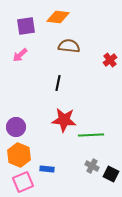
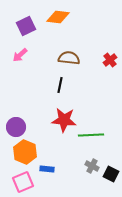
purple square: rotated 18 degrees counterclockwise
brown semicircle: moved 12 px down
black line: moved 2 px right, 2 px down
orange hexagon: moved 6 px right, 3 px up
